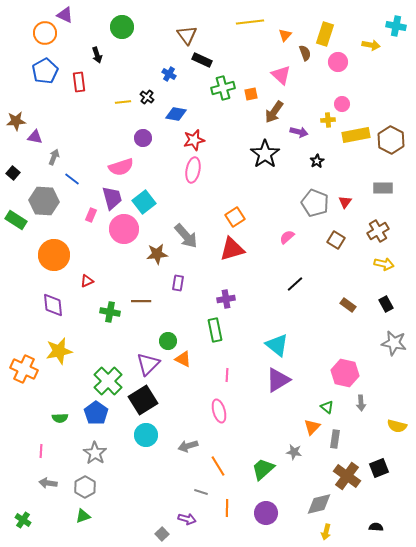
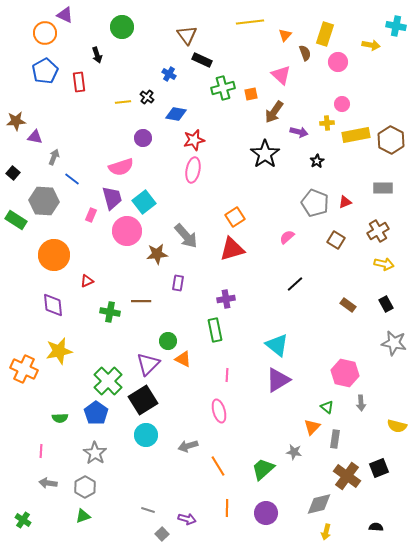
yellow cross at (328, 120): moved 1 px left, 3 px down
red triangle at (345, 202): rotated 32 degrees clockwise
pink circle at (124, 229): moved 3 px right, 2 px down
gray line at (201, 492): moved 53 px left, 18 px down
